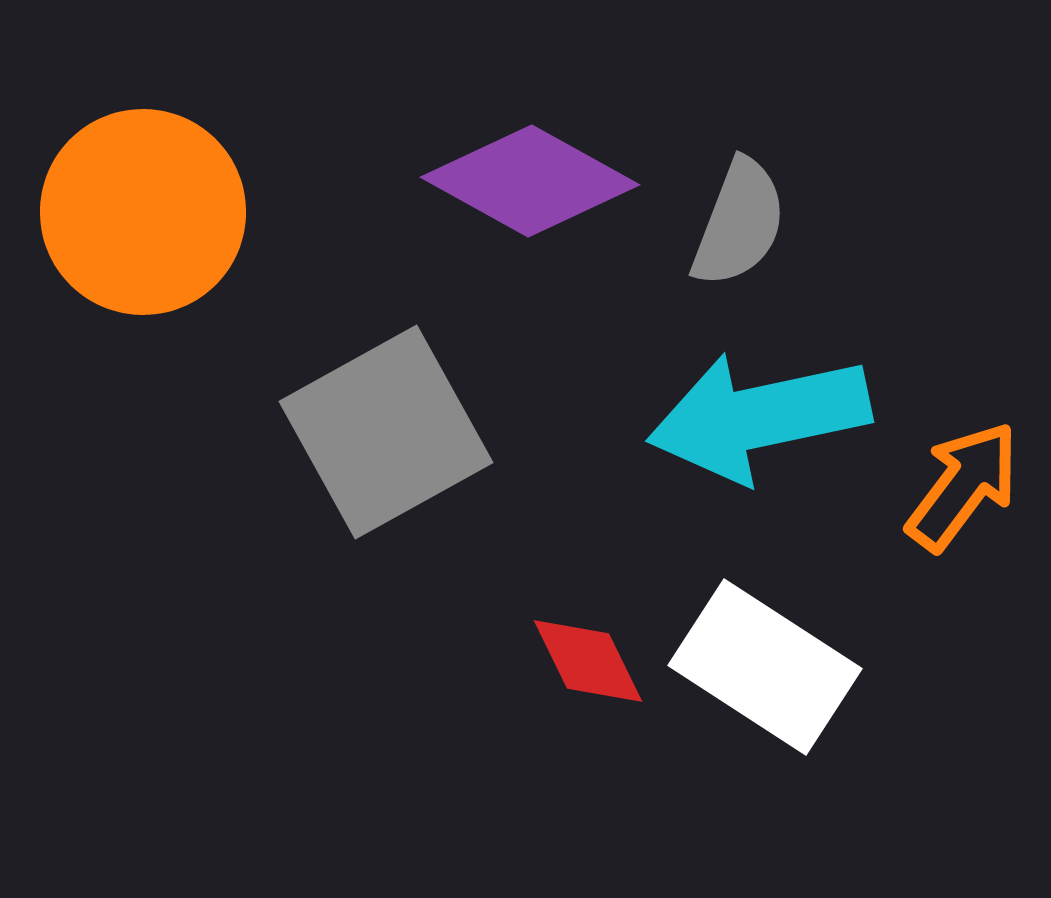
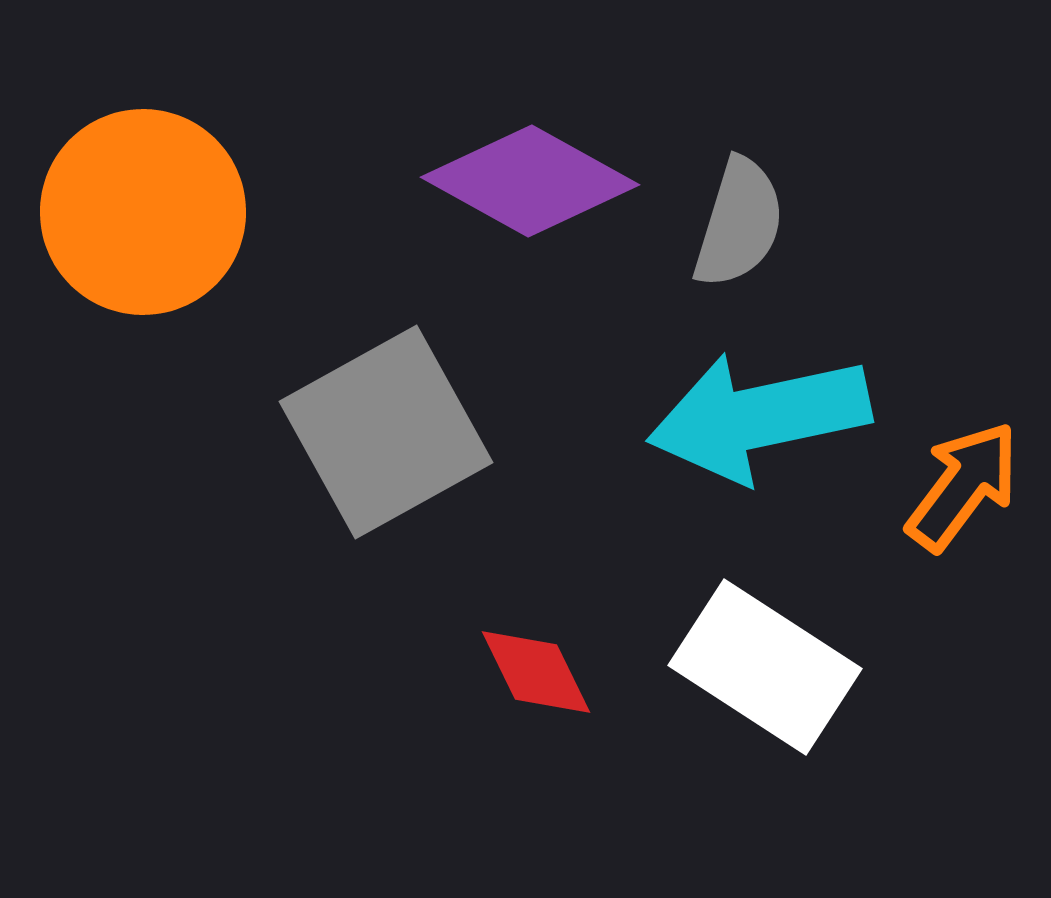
gray semicircle: rotated 4 degrees counterclockwise
red diamond: moved 52 px left, 11 px down
